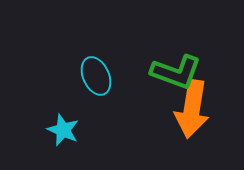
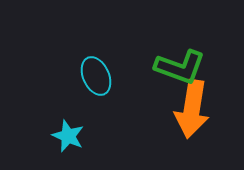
green L-shape: moved 4 px right, 5 px up
cyan star: moved 5 px right, 6 px down
